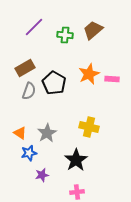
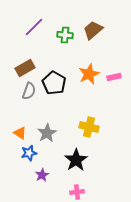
pink rectangle: moved 2 px right, 2 px up; rotated 16 degrees counterclockwise
purple star: rotated 16 degrees counterclockwise
